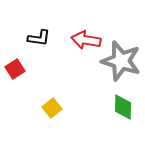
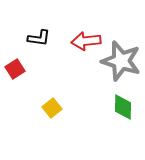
red arrow: moved 1 px down; rotated 16 degrees counterclockwise
